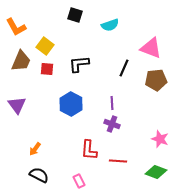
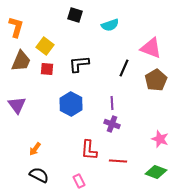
orange L-shape: rotated 135 degrees counterclockwise
brown pentagon: rotated 25 degrees counterclockwise
